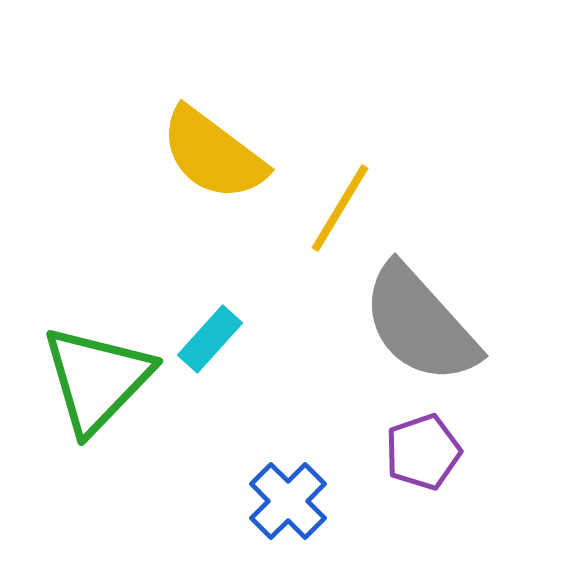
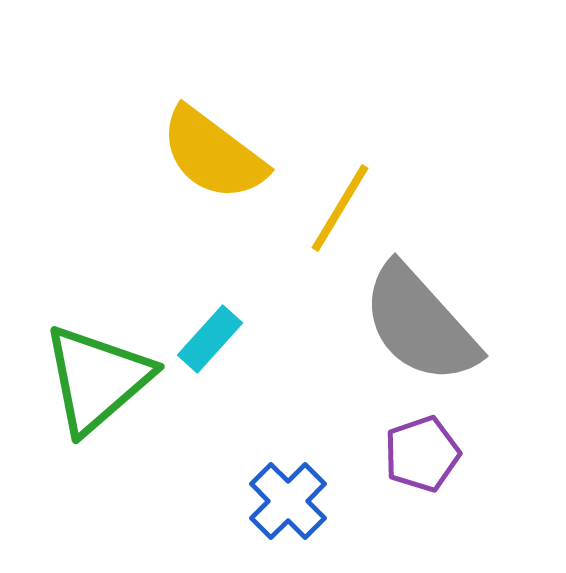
green triangle: rotated 5 degrees clockwise
purple pentagon: moved 1 px left, 2 px down
